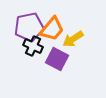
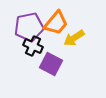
orange trapezoid: moved 4 px right, 6 px up
yellow arrow: moved 1 px right, 1 px up
purple square: moved 6 px left, 5 px down
